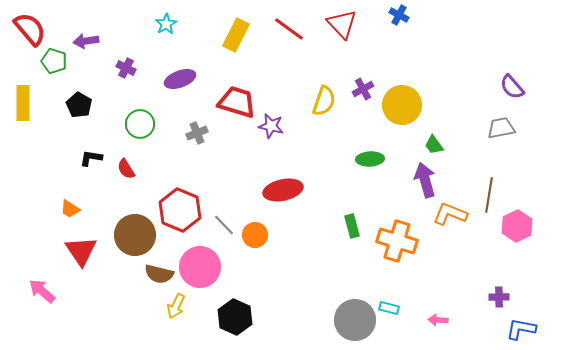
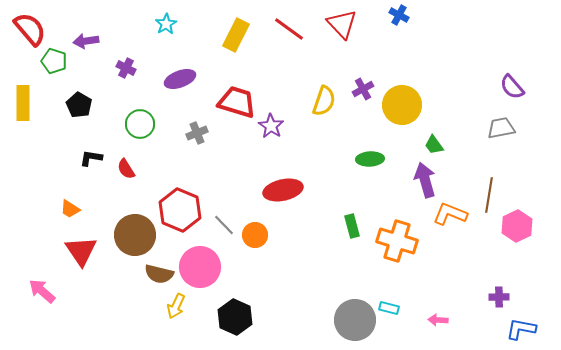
purple star at (271, 126): rotated 20 degrees clockwise
